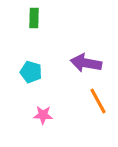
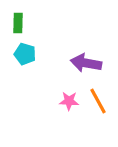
green rectangle: moved 16 px left, 5 px down
cyan pentagon: moved 6 px left, 18 px up
pink star: moved 26 px right, 14 px up
